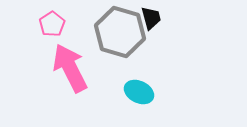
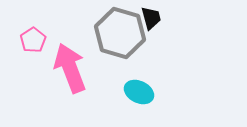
pink pentagon: moved 19 px left, 16 px down
gray hexagon: moved 1 px down
pink arrow: rotated 6 degrees clockwise
